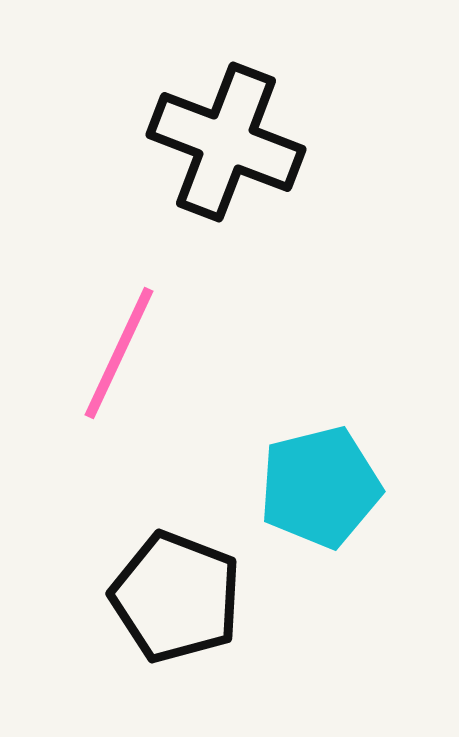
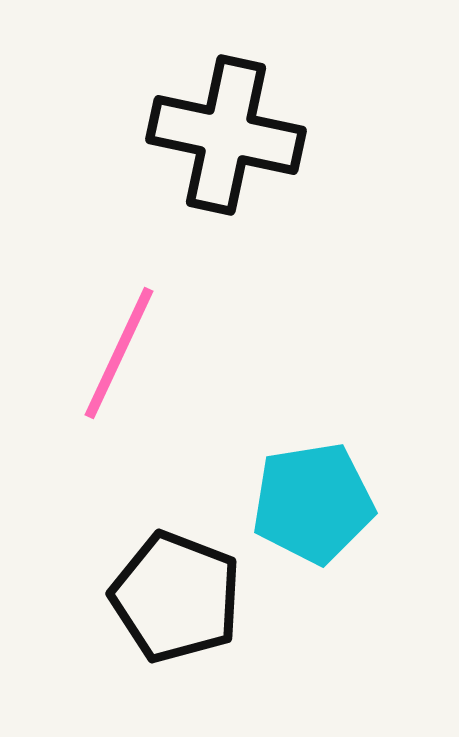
black cross: moved 7 px up; rotated 9 degrees counterclockwise
cyan pentagon: moved 7 px left, 16 px down; rotated 5 degrees clockwise
